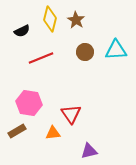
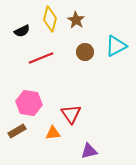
cyan triangle: moved 4 px up; rotated 25 degrees counterclockwise
